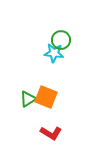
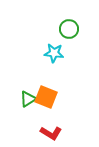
green circle: moved 8 px right, 11 px up
